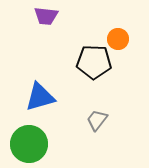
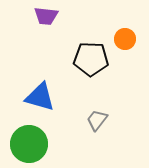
orange circle: moved 7 px right
black pentagon: moved 3 px left, 3 px up
blue triangle: rotated 32 degrees clockwise
